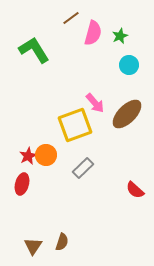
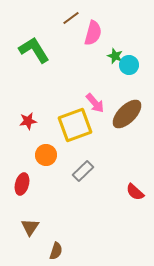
green star: moved 5 px left, 20 px down; rotated 28 degrees counterclockwise
red star: moved 35 px up; rotated 18 degrees clockwise
gray rectangle: moved 3 px down
red semicircle: moved 2 px down
brown semicircle: moved 6 px left, 9 px down
brown triangle: moved 3 px left, 19 px up
